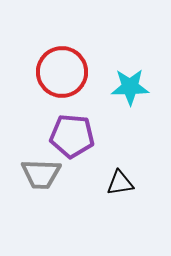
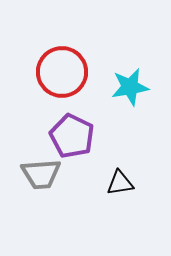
cyan star: rotated 9 degrees counterclockwise
purple pentagon: rotated 21 degrees clockwise
gray trapezoid: rotated 6 degrees counterclockwise
